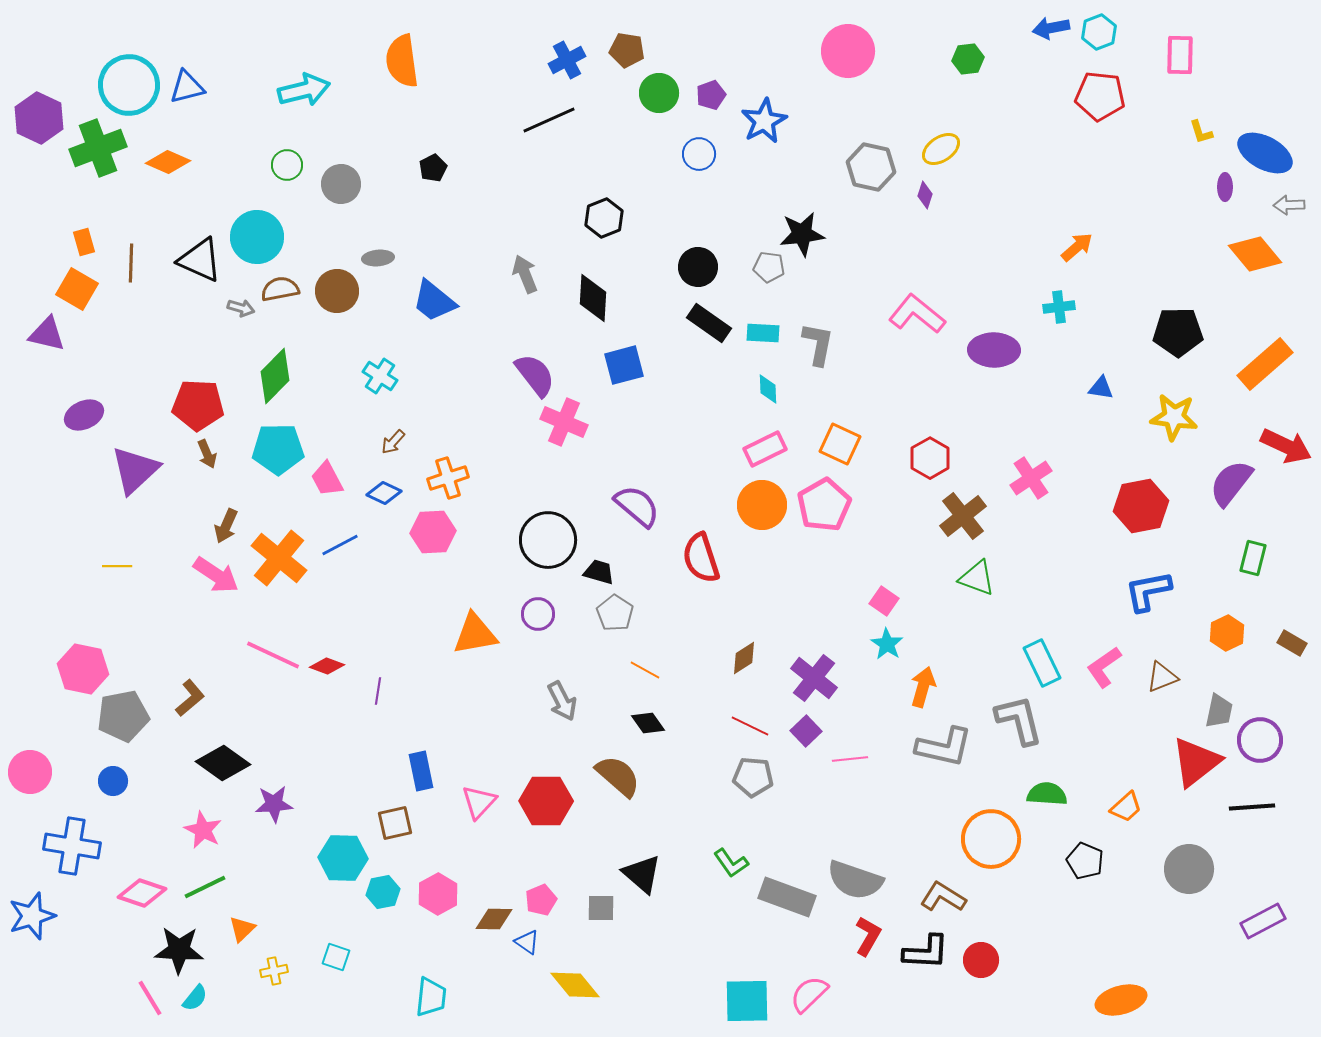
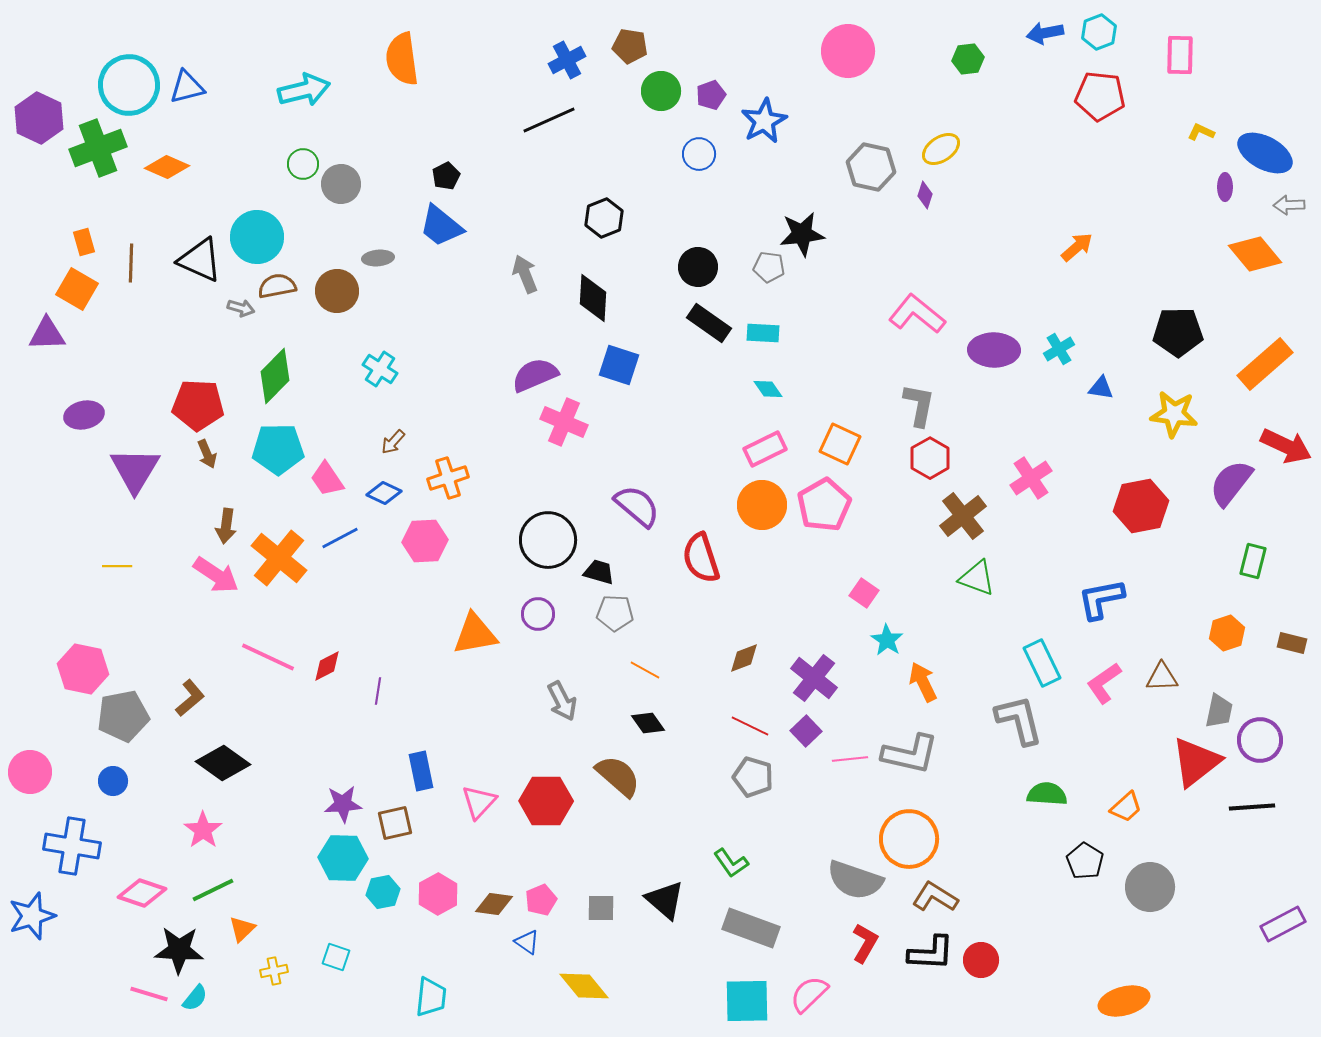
blue arrow at (1051, 28): moved 6 px left, 5 px down
brown pentagon at (627, 50): moved 3 px right, 4 px up
orange semicircle at (402, 61): moved 2 px up
green circle at (659, 93): moved 2 px right, 2 px up
yellow L-shape at (1201, 132): rotated 132 degrees clockwise
orange diamond at (168, 162): moved 1 px left, 5 px down
green circle at (287, 165): moved 16 px right, 1 px up
black pentagon at (433, 168): moved 13 px right, 8 px down
brown semicircle at (280, 289): moved 3 px left, 3 px up
blue trapezoid at (434, 301): moved 7 px right, 75 px up
cyan cross at (1059, 307): moved 42 px down; rotated 24 degrees counterclockwise
purple triangle at (47, 334): rotated 15 degrees counterclockwise
gray L-shape at (818, 344): moved 101 px right, 61 px down
blue square at (624, 365): moved 5 px left; rotated 33 degrees clockwise
purple semicircle at (535, 375): rotated 75 degrees counterclockwise
cyan cross at (380, 376): moved 7 px up
cyan diamond at (768, 389): rotated 32 degrees counterclockwise
purple ellipse at (84, 415): rotated 12 degrees clockwise
yellow star at (1174, 417): moved 3 px up
purple triangle at (135, 470): rotated 16 degrees counterclockwise
pink trapezoid at (327, 479): rotated 6 degrees counterclockwise
brown arrow at (226, 526): rotated 16 degrees counterclockwise
pink hexagon at (433, 532): moved 8 px left, 9 px down
blue line at (340, 545): moved 7 px up
green rectangle at (1253, 558): moved 3 px down
blue L-shape at (1148, 591): moved 47 px left, 8 px down
pink square at (884, 601): moved 20 px left, 8 px up
gray pentagon at (615, 613): rotated 30 degrees counterclockwise
orange hexagon at (1227, 633): rotated 8 degrees clockwise
brown rectangle at (1292, 643): rotated 16 degrees counterclockwise
cyan star at (887, 644): moved 4 px up
pink line at (273, 655): moved 5 px left, 2 px down
brown diamond at (744, 658): rotated 12 degrees clockwise
red diamond at (327, 666): rotated 48 degrees counterclockwise
pink L-shape at (1104, 667): moved 16 px down
brown triangle at (1162, 677): rotated 20 degrees clockwise
orange arrow at (923, 687): moved 5 px up; rotated 42 degrees counterclockwise
gray L-shape at (944, 747): moved 34 px left, 7 px down
gray pentagon at (753, 777): rotated 12 degrees clockwise
purple star at (274, 804): moved 69 px right
pink star at (203, 830): rotated 9 degrees clockwise
orange circle at (991, 839): moved 82 px left
black pentagon at (1085, 861): rotated 9 degrees clockwise
gray circle at (1189, 869): moved 39 px left, 18 px down
black triangle at (642, 874): moved 23 px right, 26 px down
green line at (205, 887): moved 8 px right, 3 px down
gray rectangle at (787, 897): moved 36 px left, 31 px down
brown L-shape at (943, 897): moved 8 px left
brown diamond at (494, 919): moved 15 px up; rotated 6 degrees clockwise
purple rectangle at (1263, 921): moved 20 px right, 3 px down
red L-shape at (868, 936): moved 3 px left, 7 px down
black L-shape at (926, 952): moved 5 px right, 1 px down
yellow diamond at (575, 985): moved 9 px right, 1 px down
pink line at (150, 998): moved 1 px left, 4 px up; rotated 42 degrees counterclockwise
orange ellipse at (1121, 1000): moved 3 px right, 1 px down
